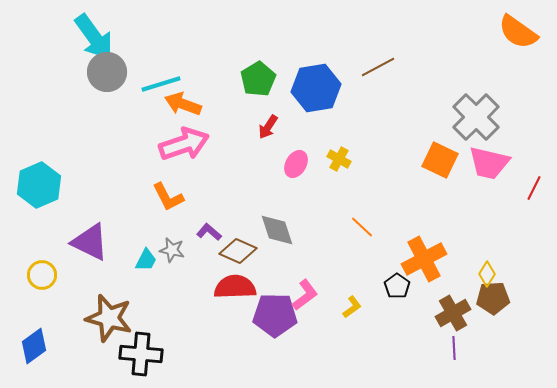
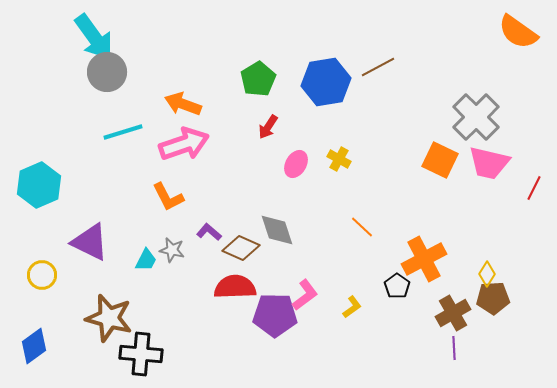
cyan line: moved 38 px left, 48 px down
blue hexagon: moved 10 px right, 6 px up
brown diamond: moved 3 px right, 3 px up
